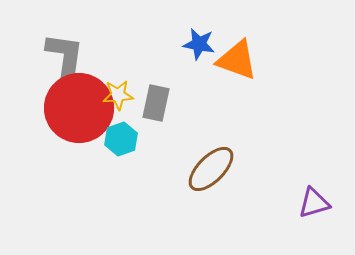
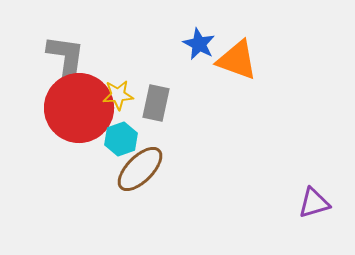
blue star: rotated 16 degrees clockwise
gray L-shape: moved 1 px right, 2 px down
brown ellipse: moved 71 px left
